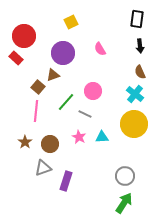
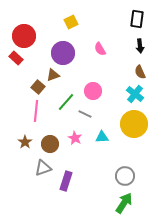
pink star: moved 4 px left, 1 px down
